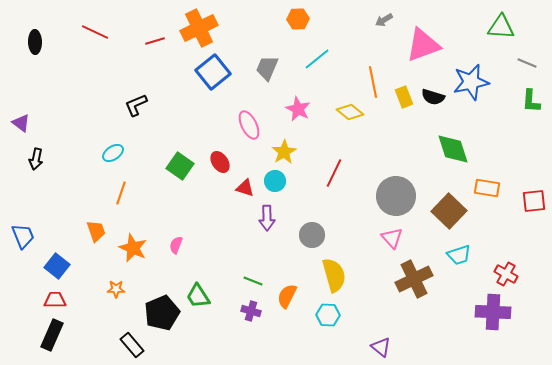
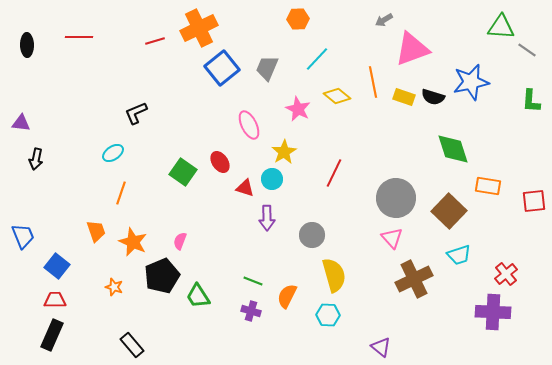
red line at (95, 32): moved 16 px left, 5 px down; rotated 24 degrees counterclockwise
black ellipse at (35, 42): moved 8 px left, 3 px down
pink triangle at (423, 45): moved 11 px left, 4 px down
cyan line at (317, 59): rotated 8 degrees counterclockwise
gray line at (527, 63): moved 13 px up; rotated 12 degrees clockwise
blue square at (213, 72): moved 9 px right, 4 px up
yellow rectangle at (404, 97): rotated 50 degrees counterclockwise
black L-shape at (136, 105): moved 8 px down
yellow diamond at (350, 112): moved 13 px left, 16 px up
purple triangle at (21, 123): rotated 30 degrees counterclockwise
green square at (180, 166): moved 3 px right, 6 px down
cyan circle at (275, 181): moved 3 px left, 2 px up
orange rectangle at (487, 188): moved 1 px right, 2 px up
gray circle at (396, 196): moved 2 px down
pink semicircle at (176, 245): moved 4 px right, 4 px up
orange star at (133, 248): moved 6 px up
red cross at (506, 274): rotated 20 degrees clockwise
orange star at (116, 289): moved 2 px left, 2 px up; rotated 18 degrees clockwise
black pentagon at (162, 313): moved 37 px up
